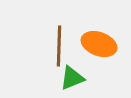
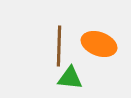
green triangle: moved 2 px left; rotated 28 degrees clockwise
